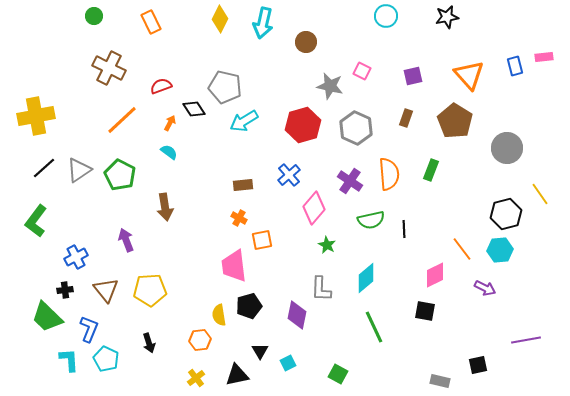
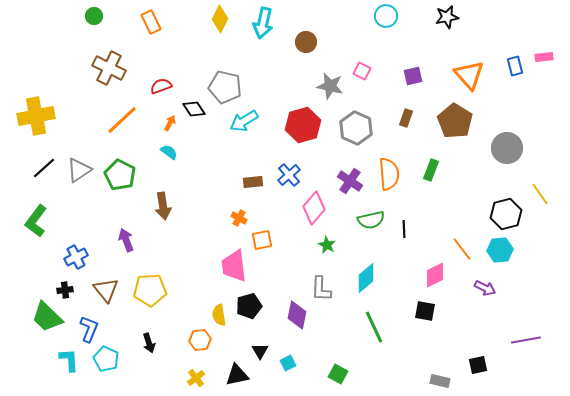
brown rectangle at (243, 185): moved 10 px right, 3 px up
brown arrow at (165, 207): moved 2 px left, 1 px up
